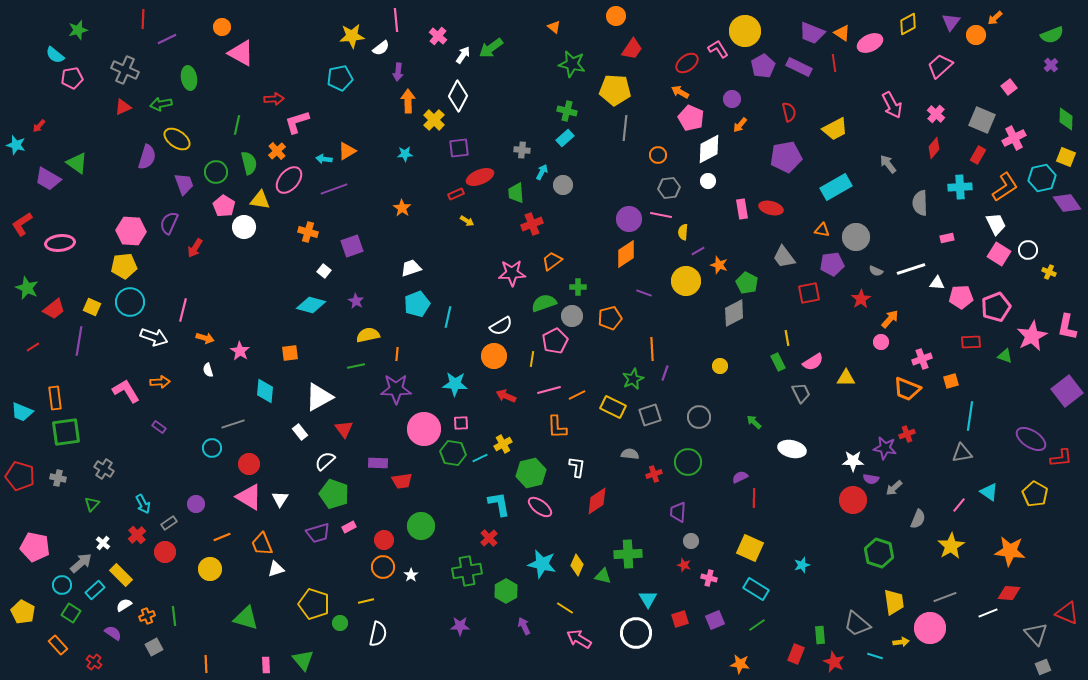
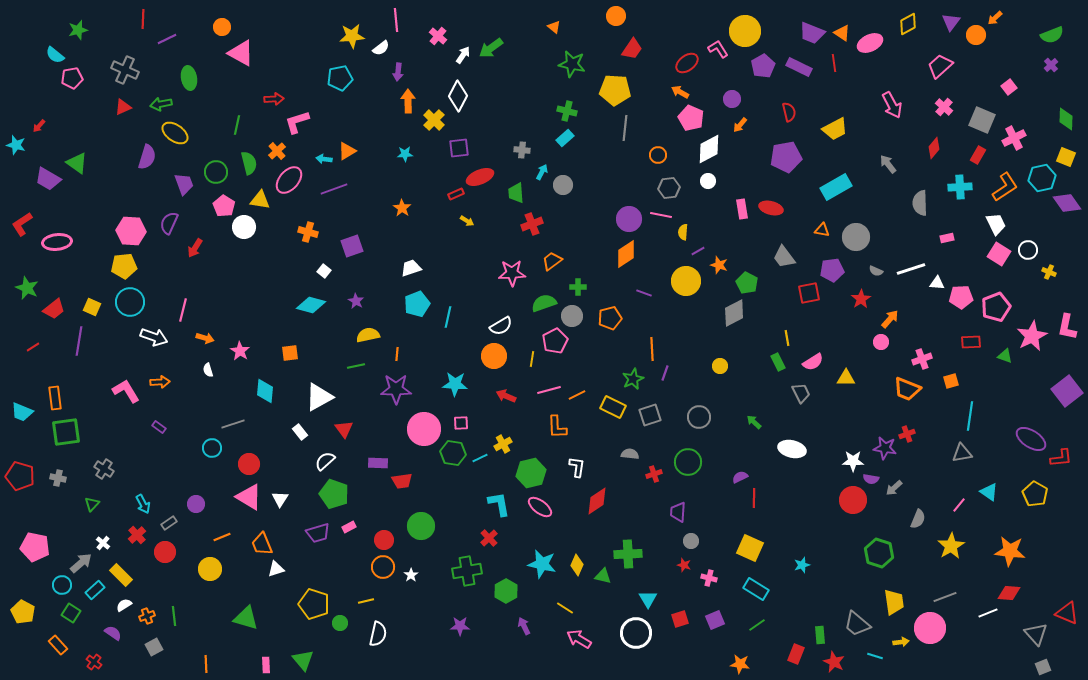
pink cross at (936, 114): moved 8 px right, 7 px up
yellow ellipse at (177, 139): moved 2 px left, 6 px up
pink ellipse at (60, 243): moved 3 px left, 1 px up
purple pentagon at (832, 264): moved 6 px down
